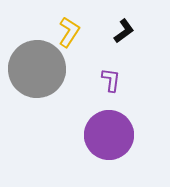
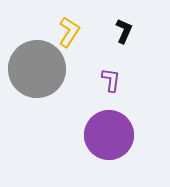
black L-shape: rotated 30 degrees counterclockwise
